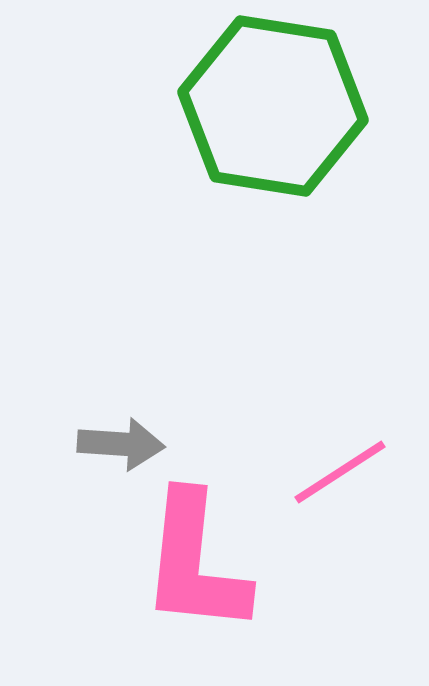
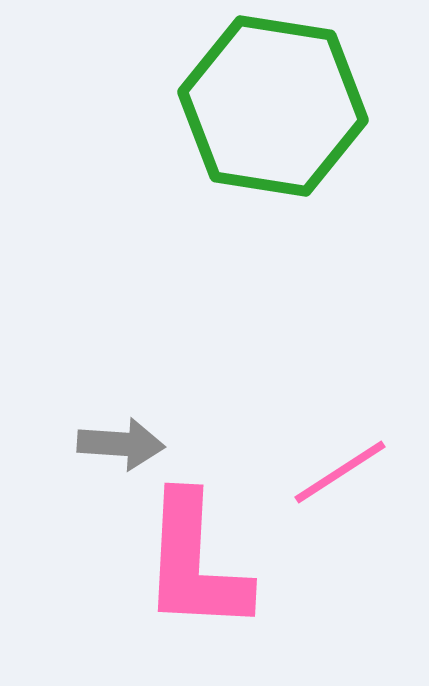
pink L-shape: rotated 3 degrees counterclockwise
